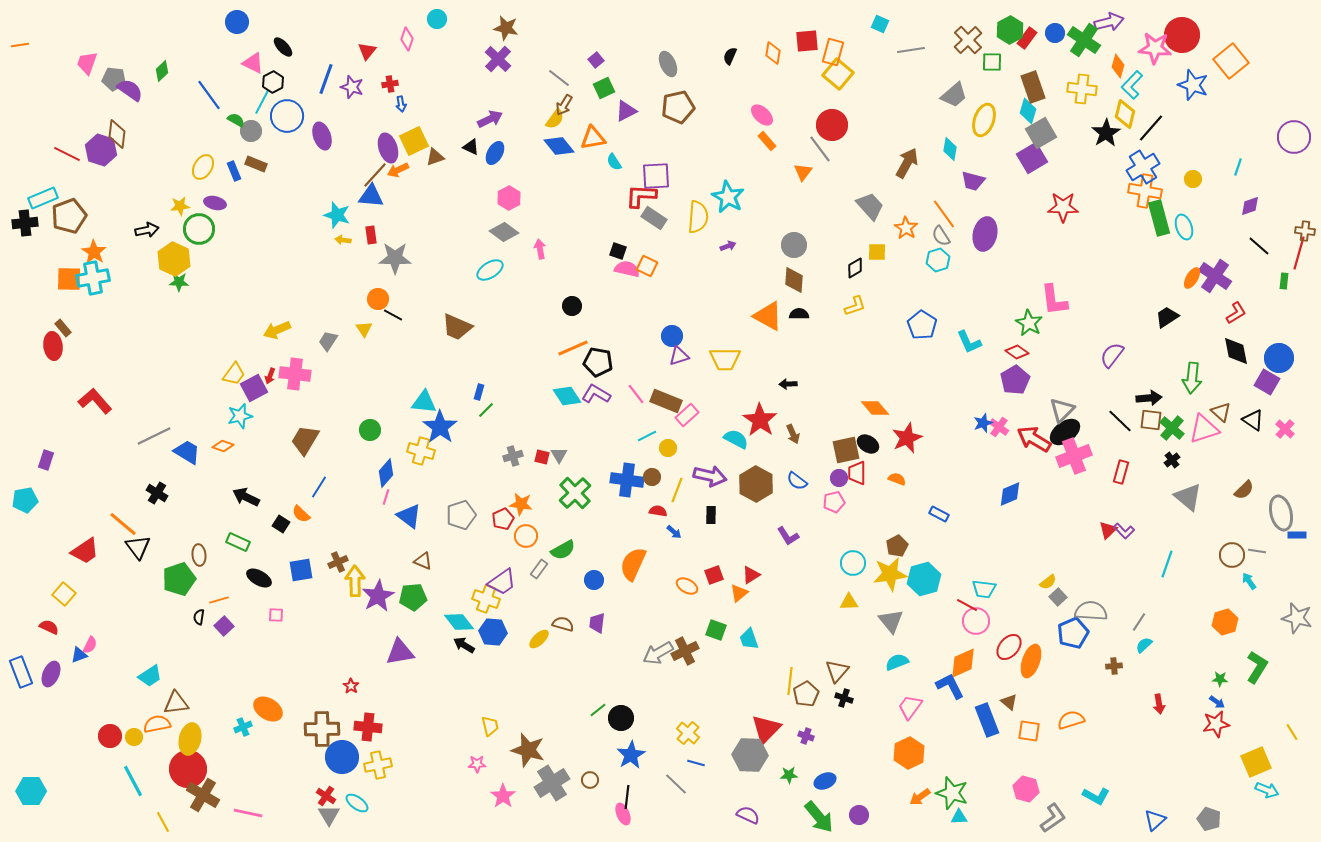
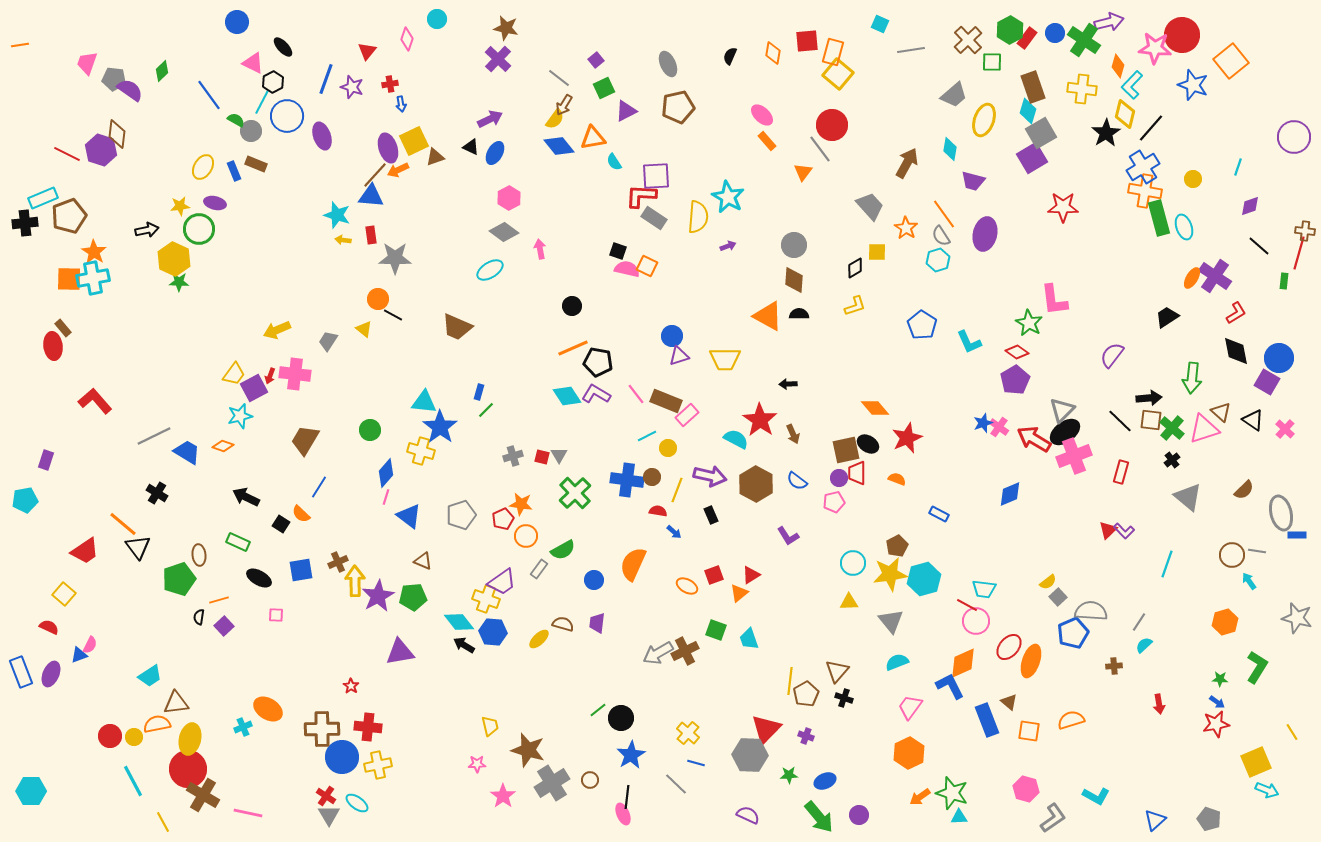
yellow triangle at (364, 329): rotated 18 degrees counterclockwise
black rectangle at (711, 515): rotated 24 degrees counterclockwise
